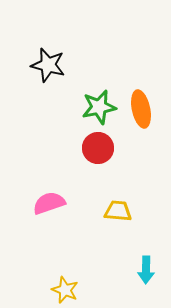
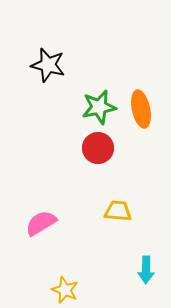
pink semicircle: moved 8 px left, 20 px down; rotated 12 degrees counterclockwise
